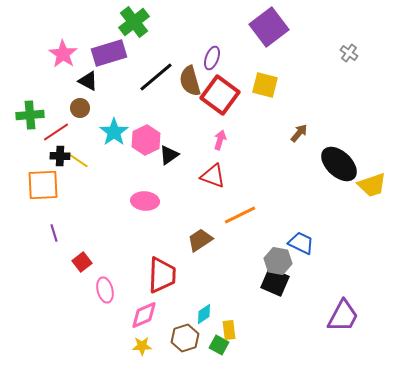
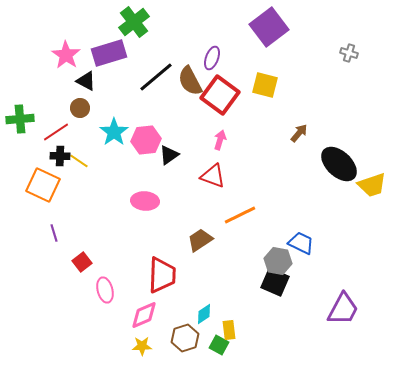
gray cross at (349, 53): rotated 18 degrees counterclockwise
pink star at (63, 54): moved 3 px right, 1 px down
black triangle at (88, 81): moved 2 px left
brown semicircle at (190, 81): rotated 12 degrees counterclockwise
green cross at (30, 115): moved 10 px left, 4 px down
pink hexagon at (146, 140): rotated 20 degrees clockwise
orange square at (43, 185): rotated 28 degrees clockwise
purple trapezoid at (343, 316): moved 7 px up
